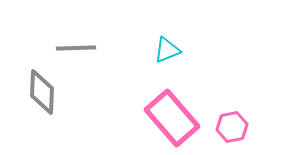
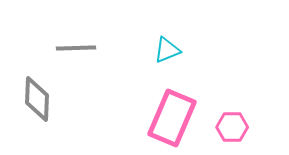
gray diamond: moved 5 px left, 7 px down
pink rectangle: rotated 64 degrees clockwise
pink hexagon: rotated 12 degrees clockwise
